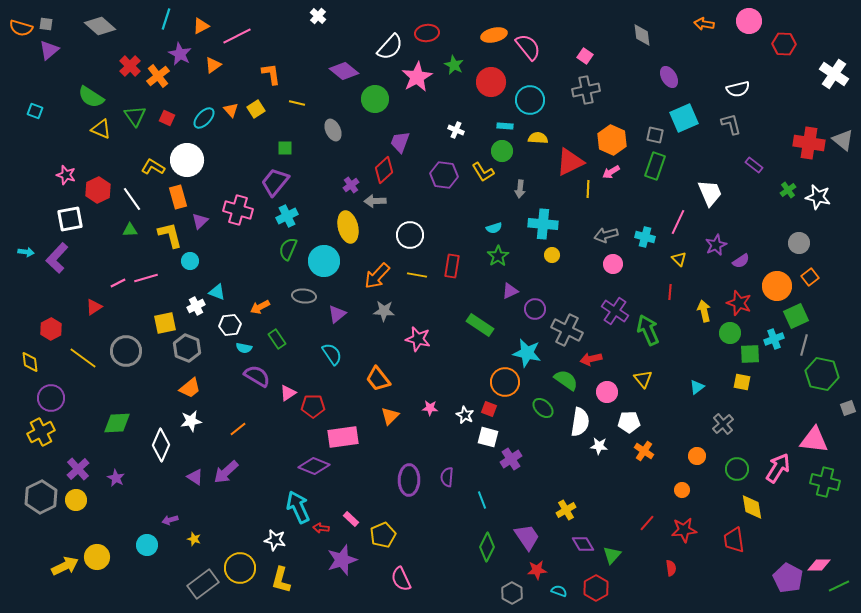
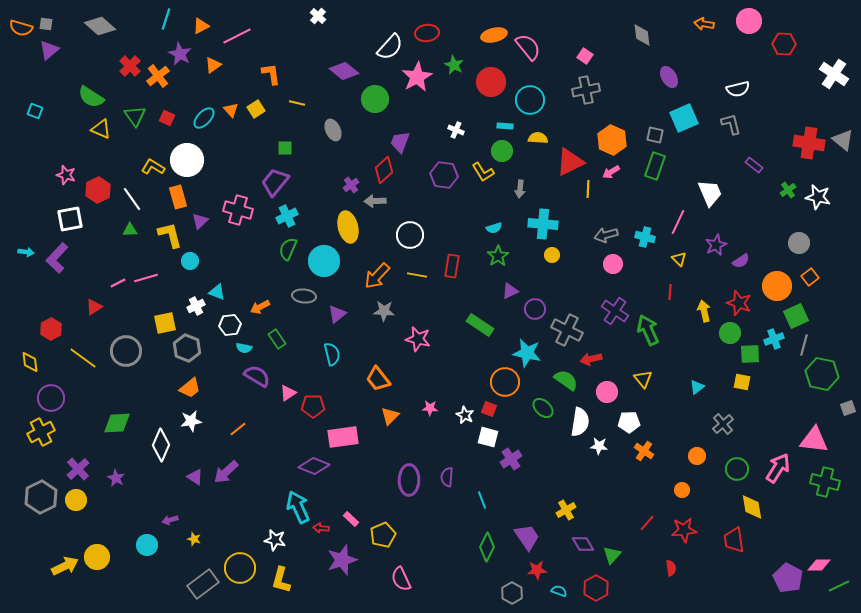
cyan semicircle at (332, 354): rotated 20 degrees clockwise
